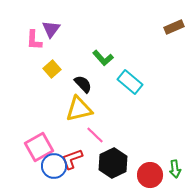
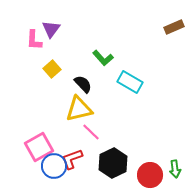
cyan rectangle: rotated 10 degrees counterclockwise
pink line: moved 4 px left, 3 px up
